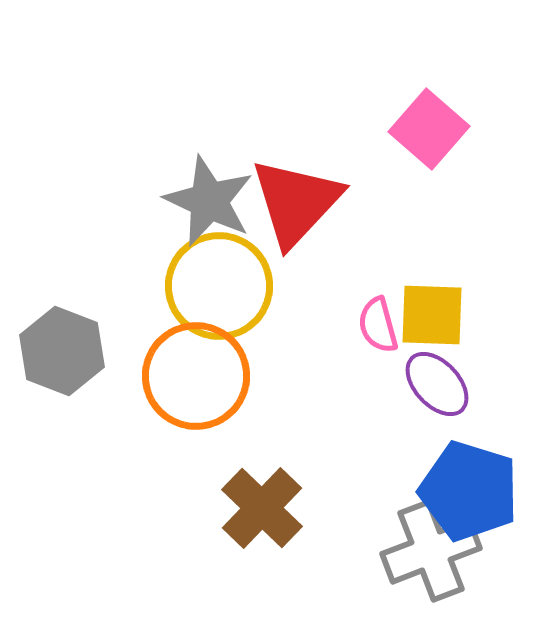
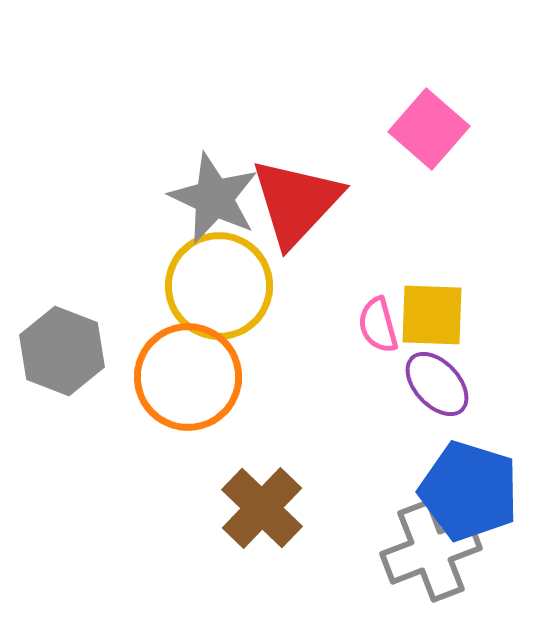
gray star: moved 5 px right, 3 px up
orange circle: moved 8 px left, 1 px down
